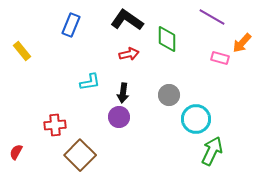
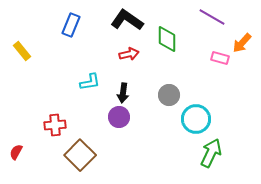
green arrow: moved 1 px left, 2 px down
